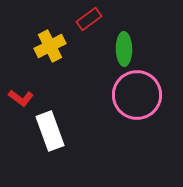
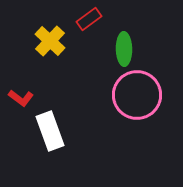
yellow cross: moved 5 px up; rotated 20 degrees counterclockwise
